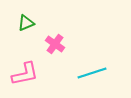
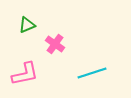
green triangle: moved 1 px right, 2 px down
